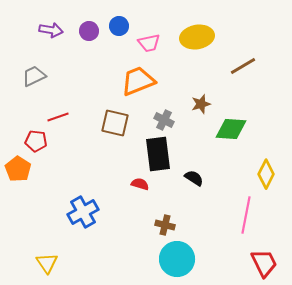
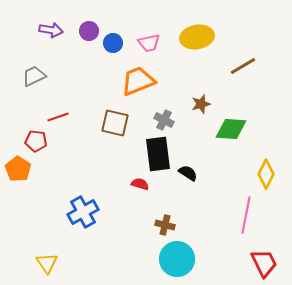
blue circle: moved 6 px left, 17 px down
black semicircle: moved 6 px left, 5 px up
